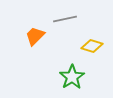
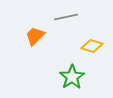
gray line: moved 1 px right, 2 px up
